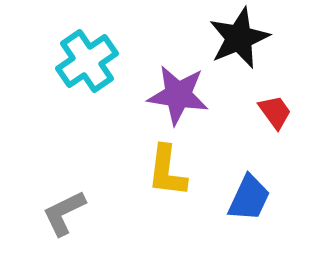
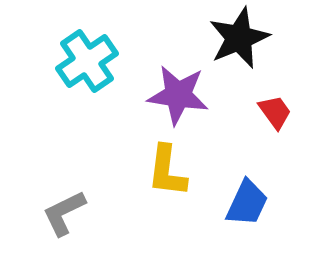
blue trapezoid: moved 2 px left, 5 px down
